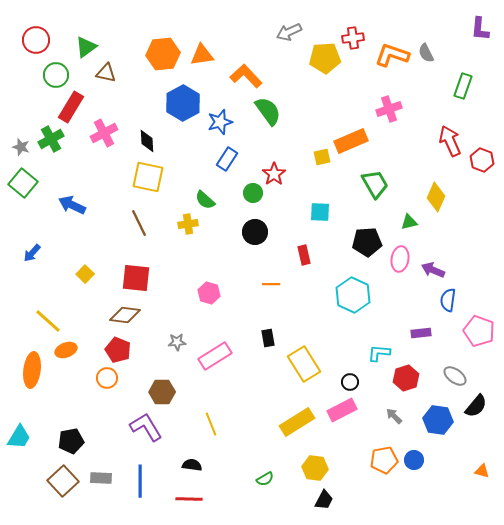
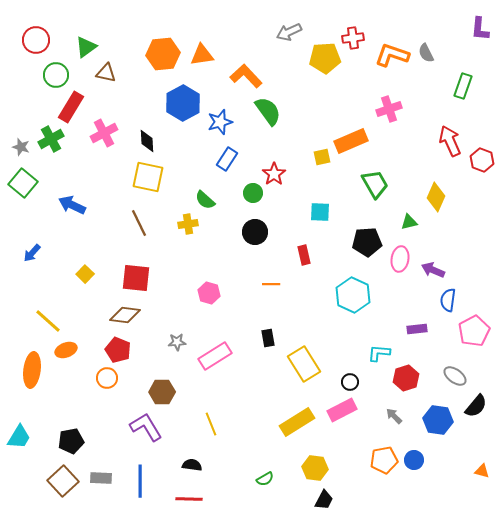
pink pentagon at (479, 331): moved 5 px left; rotated 24 degrees clockwise
purple rectangle at (421, 333): moved 4 px left, 4 px up
